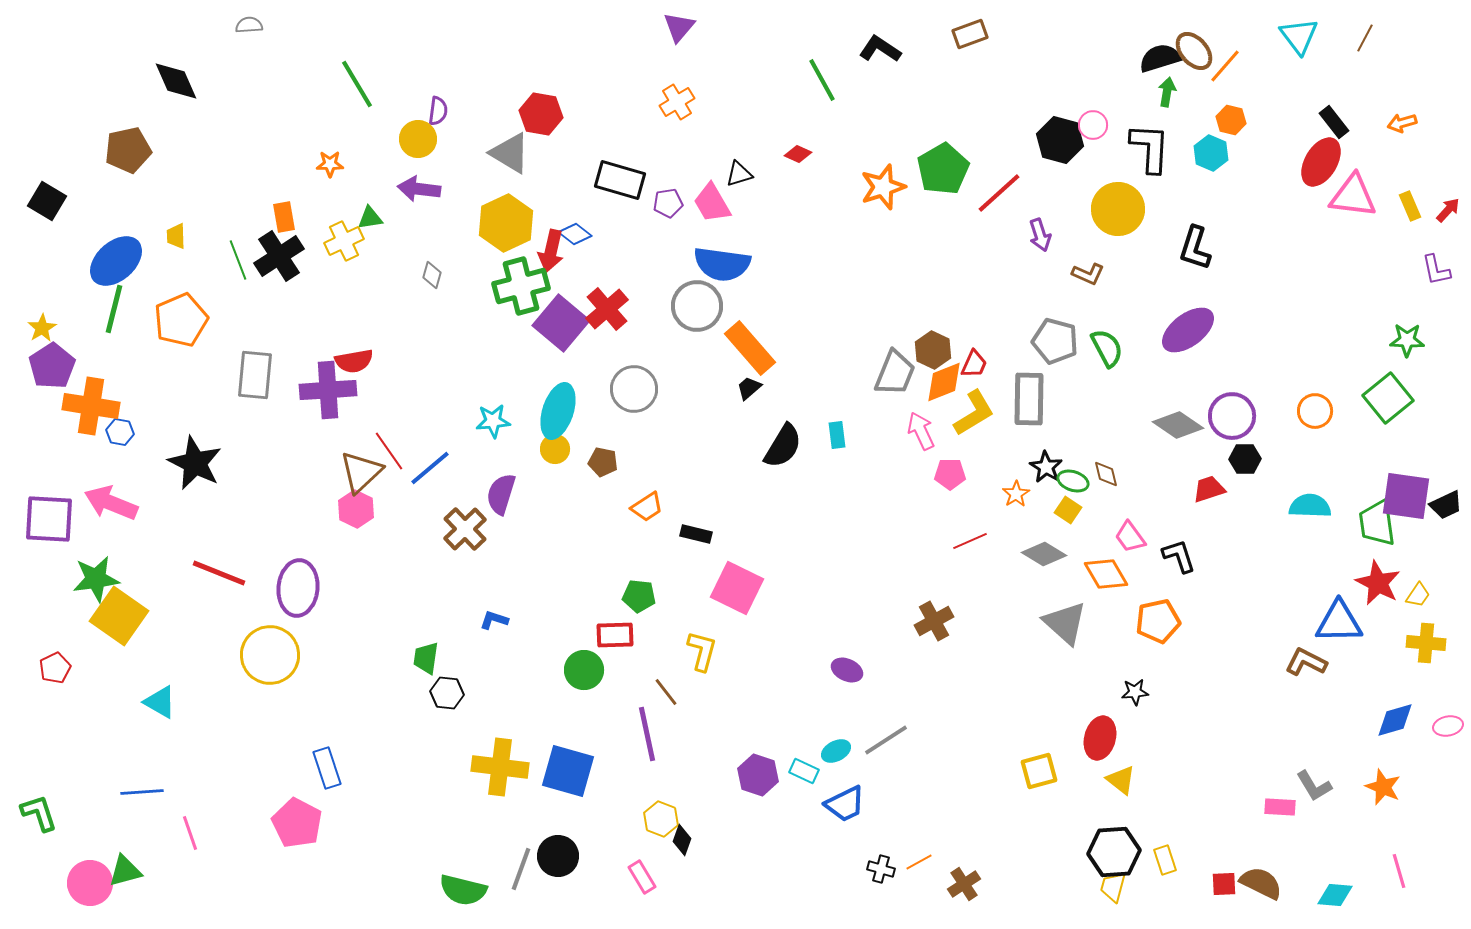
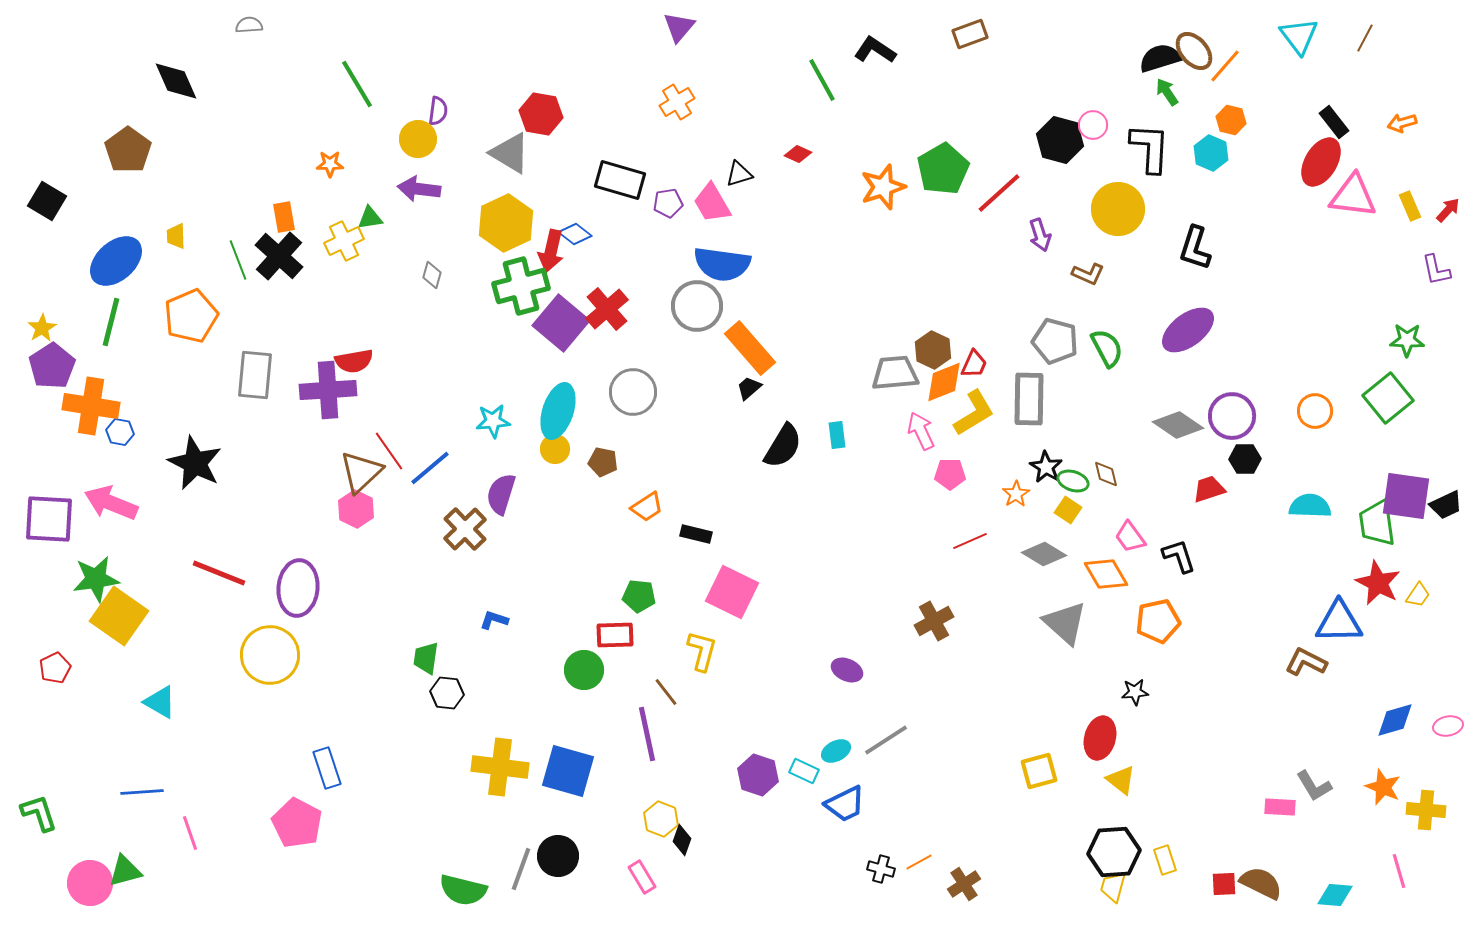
black L-shape at (880, 49): moved 5 px left, 1 px down
green arrow at (1167, 92): rotated 44 degrees counterclockwise
brown pentagon at (128, 150): rotated 24 degrees counterclockwise
black cross at (279, 256): rotated 15 degrees counterclockwise
green line at (114, 309): moved 3 px left, 13 px down
orange pentagon at (181, 320): moved 10 px right, 4 px up
gray trapezoid at (895, 373): rotated 117 degrees counterclockwise
gray circle at (634, 389): moved 1 px left, 3 px down
pink square at (737, 588): moved 5 px left, 4 px down
yellow cross at (1426, 643): moved 167 px down
